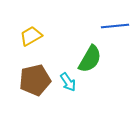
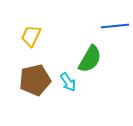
yellow trapezoid: rotated 35 degrees counterclockwise
